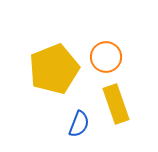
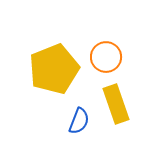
blue semicircle: moved 3 px up
